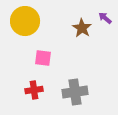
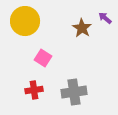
pink square: rotated 24 degrees clockwise
gray cross: moved 1 px left
